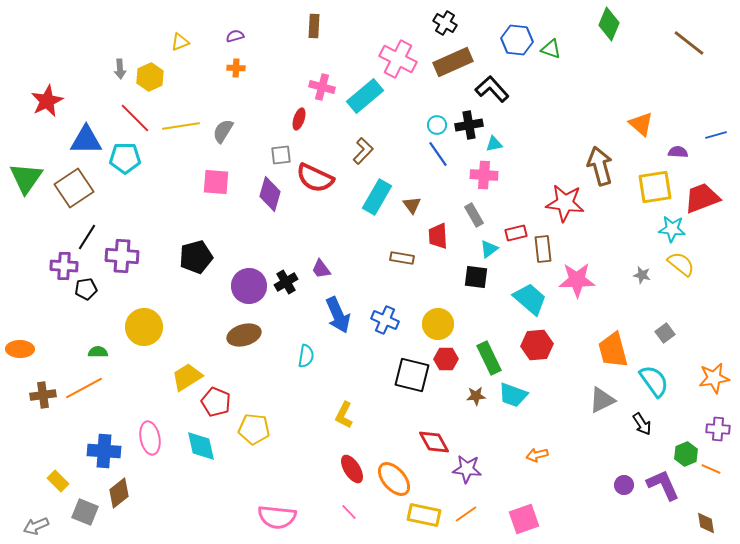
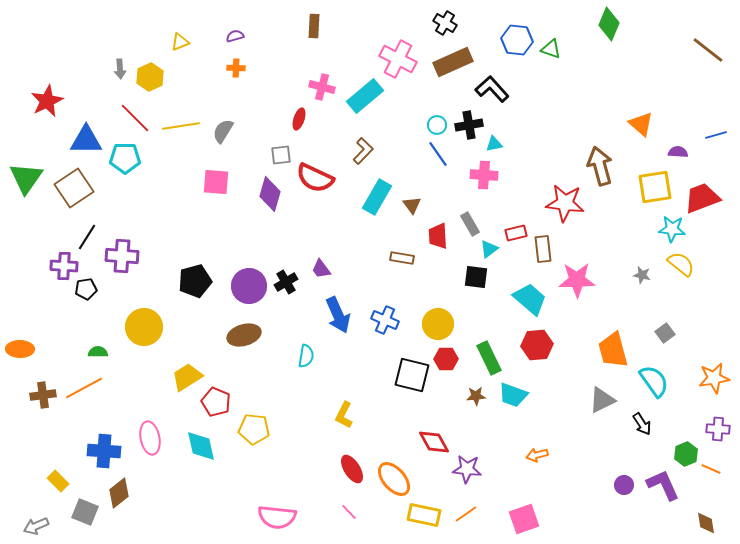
brown line at (689, 43): moved 19 px right, 7 px down
gray rectangle at (474, 215): moved 4 px left, 9 px down
black pentagon at (196, 257): moved 1 px left, 24 px down
